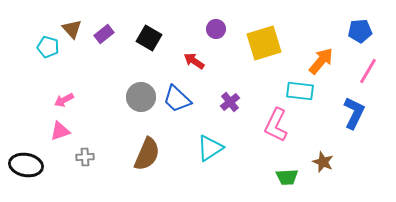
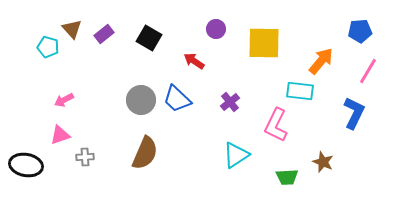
yellow square: rotated 18 degrees clockwise
gray circle: moved 3 px down
pink triangle: moved 4 px down
cyan triangle: moved 26 px right, 7 px down
brown semicircle: moved 2 px left, 1 px up
